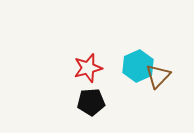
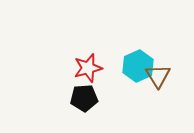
brown triangle: rotated 16 degrees counterclockwise
black pentagon: moved 7 px left, 4 px up
